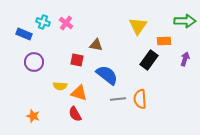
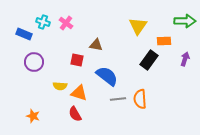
blue semicircle: moved 1 px down
